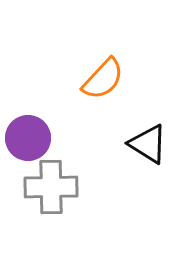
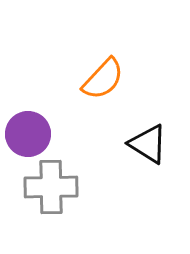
purple circle: moved 4 px up
